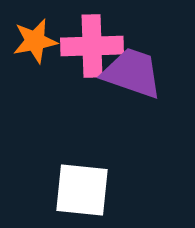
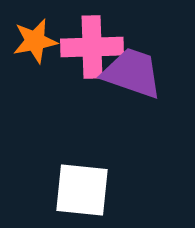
pink cross: moved 1 px down
